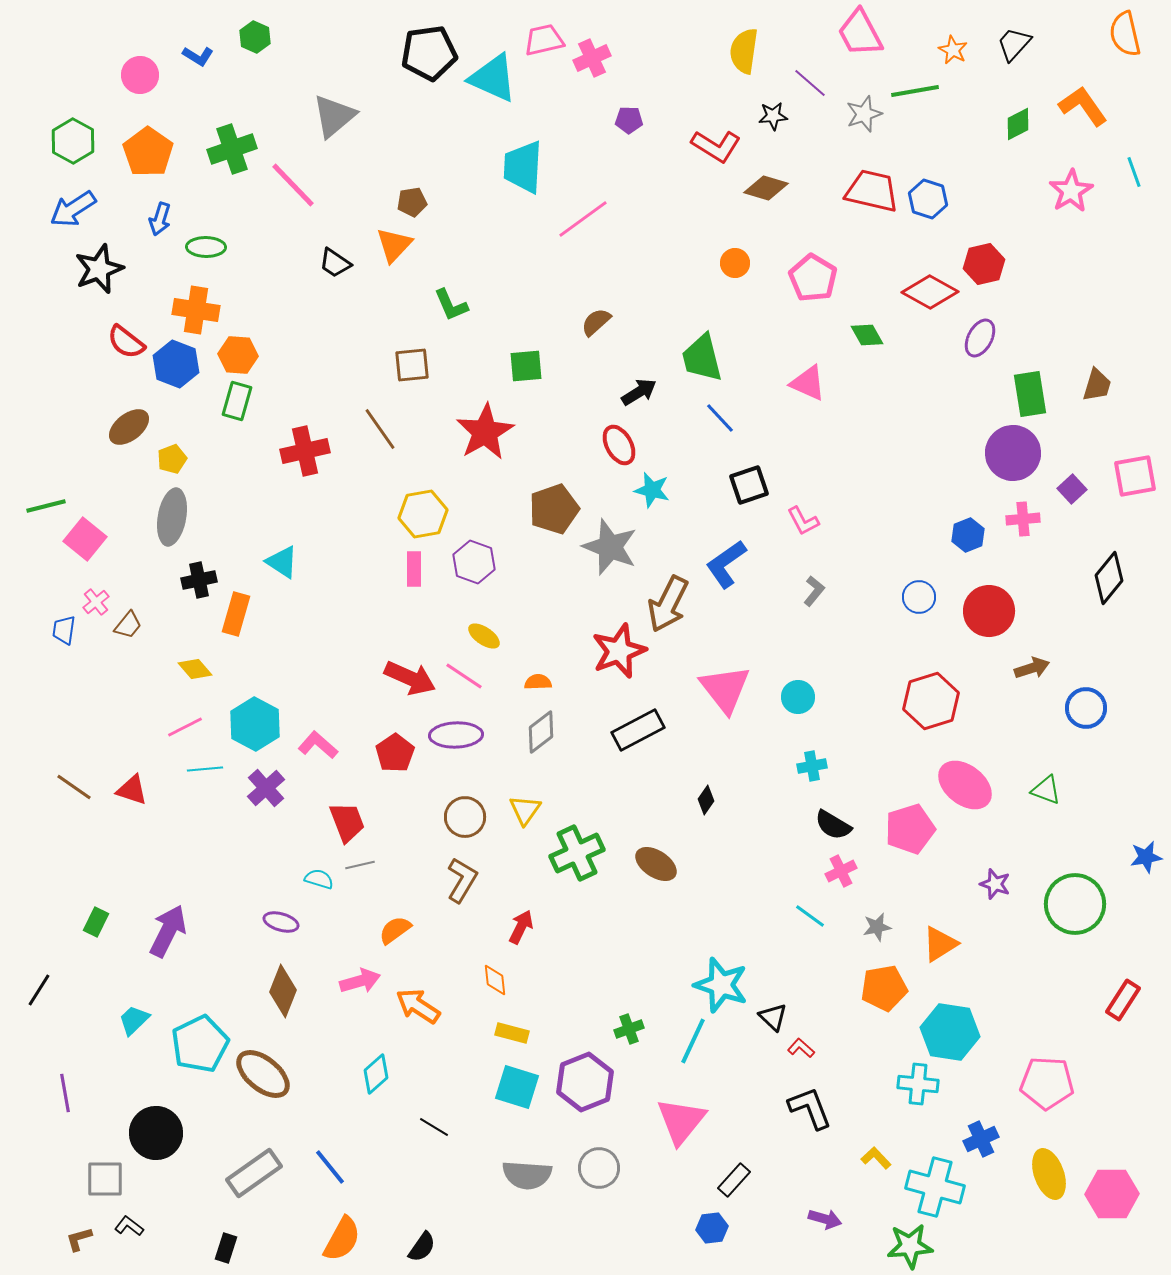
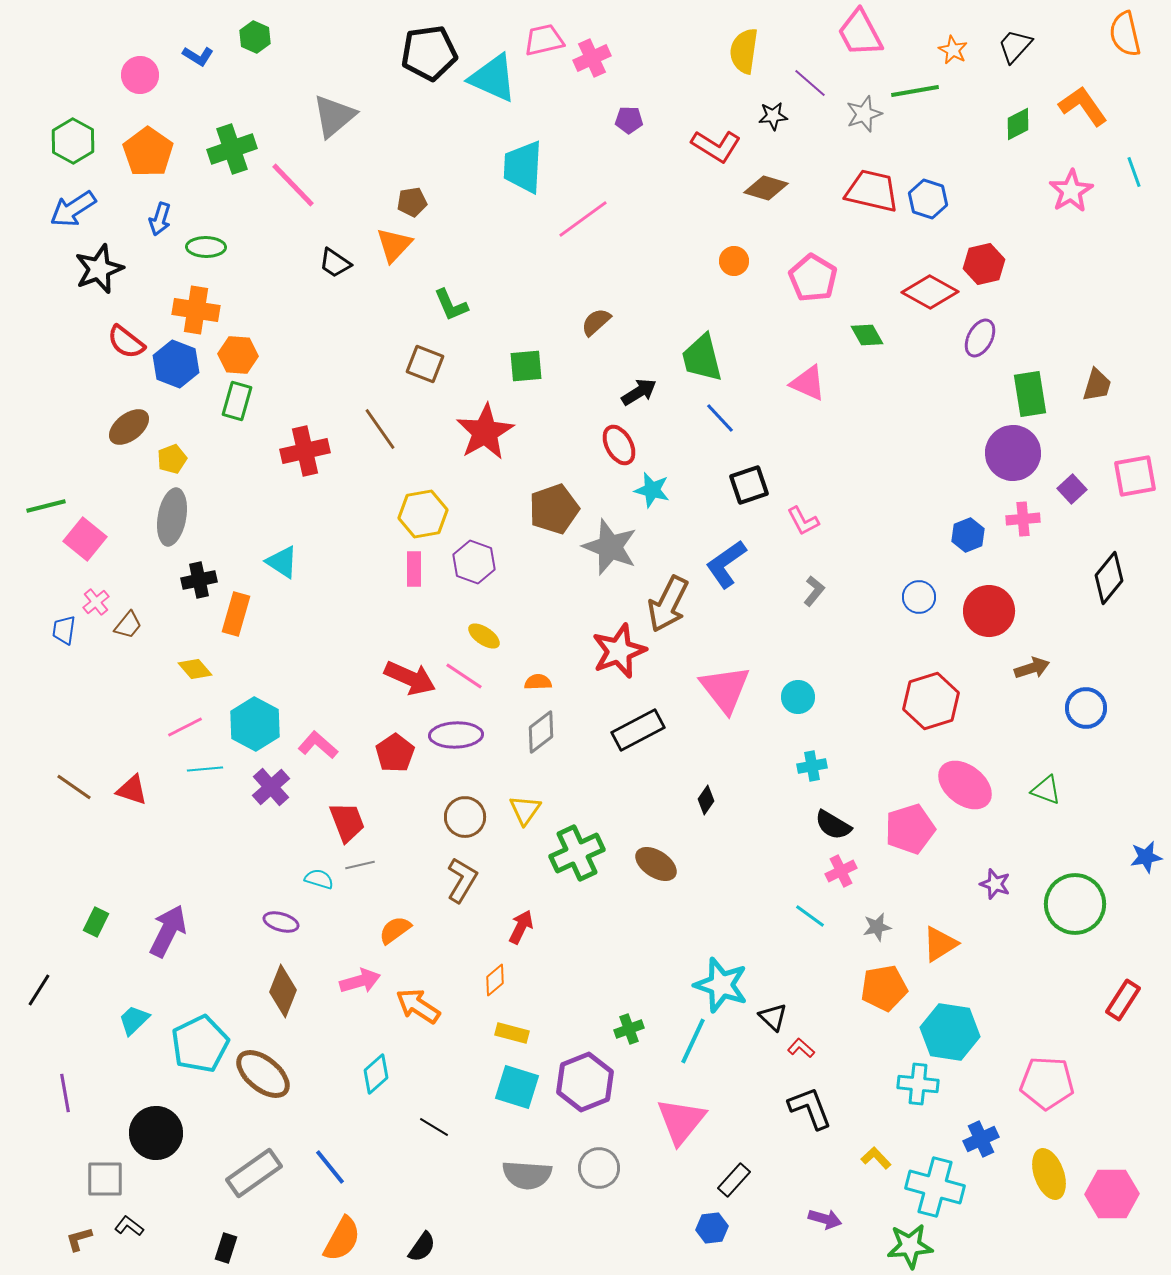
black trapezoid at (1014, 44): moved 1 px right, 2 px down
orange circle at (735, 263): moved 1 px left, 2 px up
brown square at (412, 365): moved 13 px right, 1 px up; rotated 27 degrees clockwise
purple cross at (266, 788): moved 5 px right, 1 px up
orange diamond at (495, 980): rotated 56 degrees clockwise
